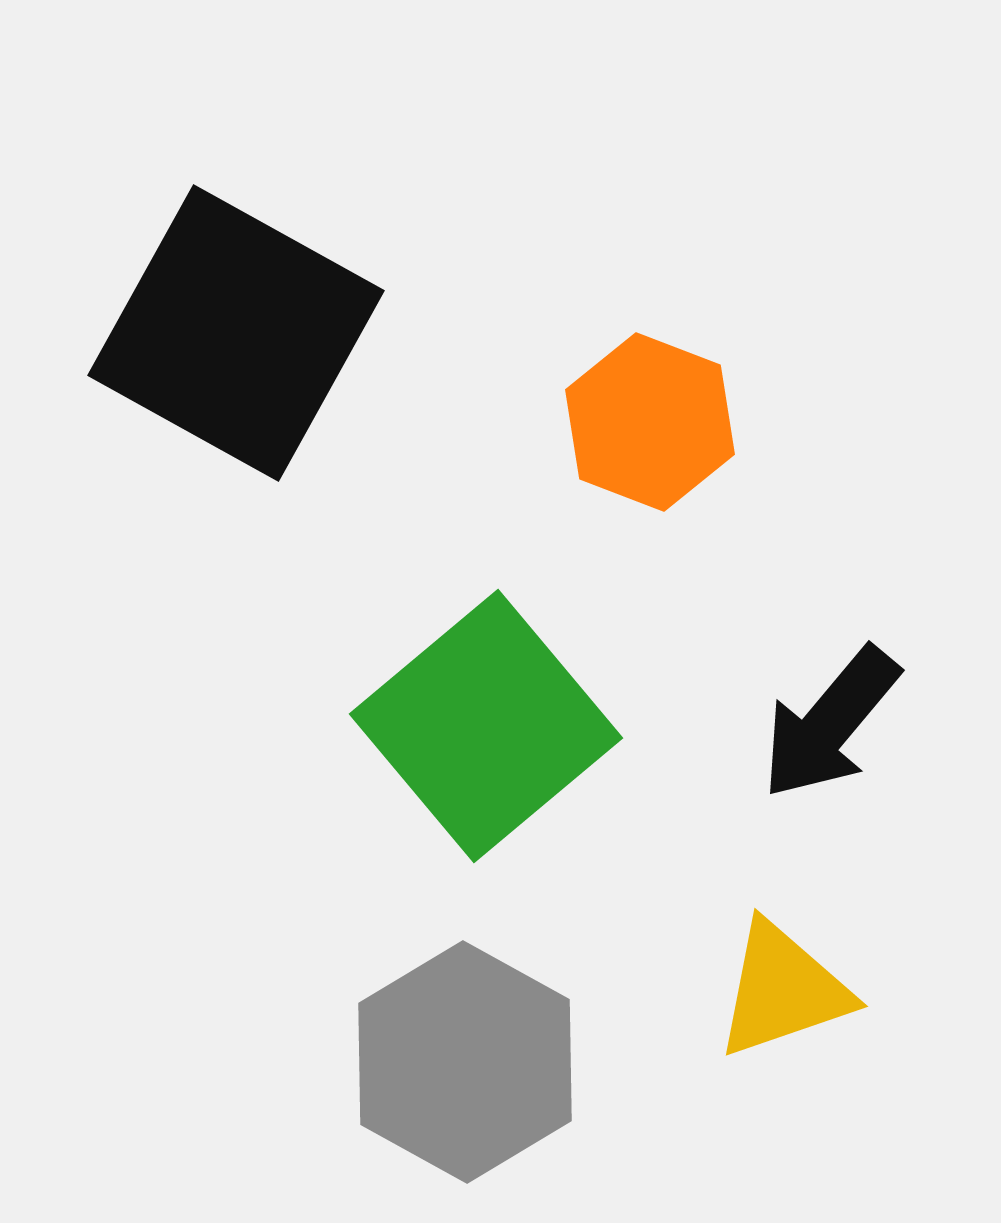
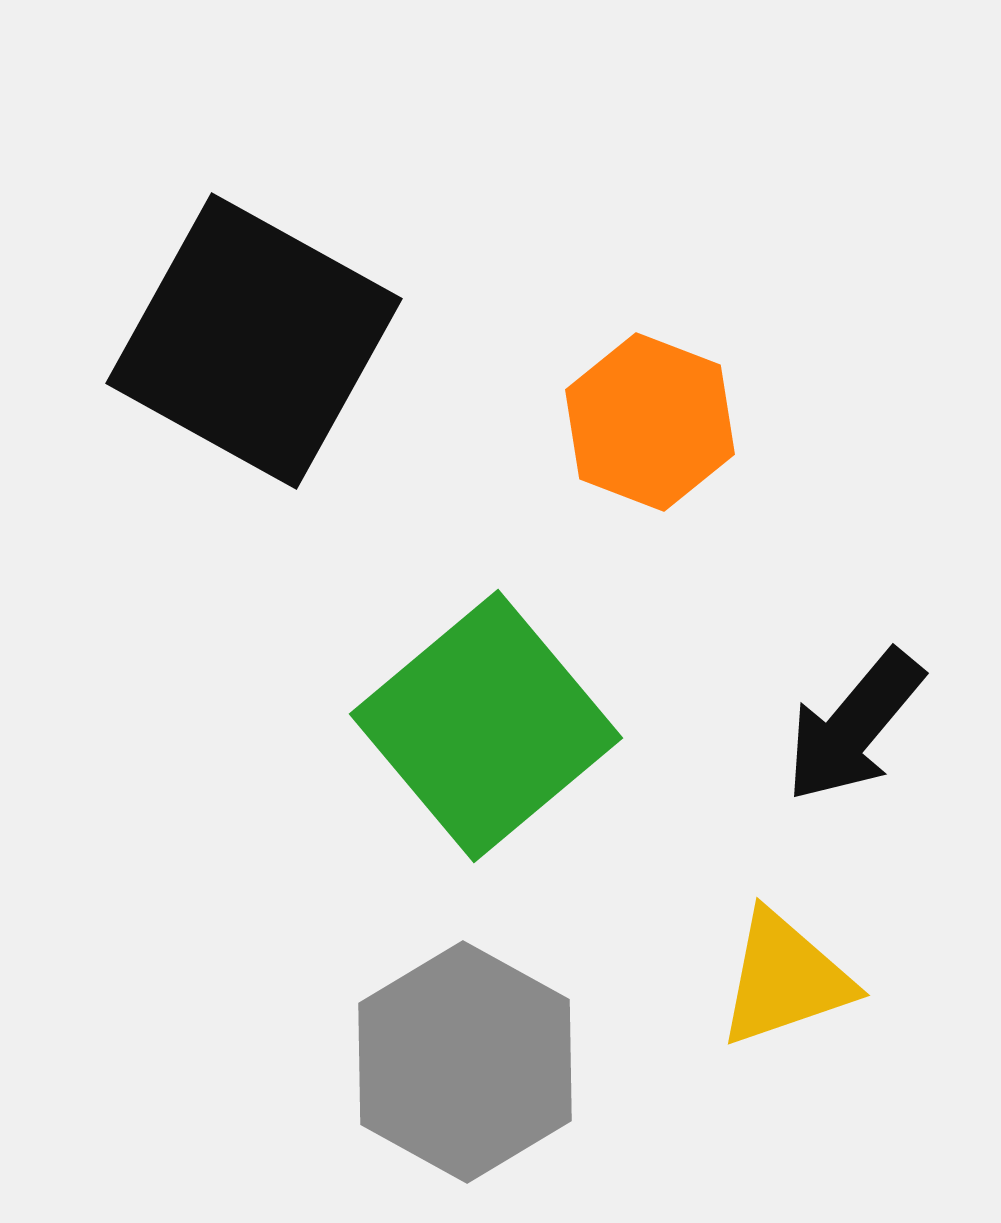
black square: moved 18 px right, 8 px down
black arrow: moved 24 px right, 3 px down
yellow triangle: moved 2 px right, 11 px up
